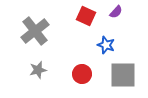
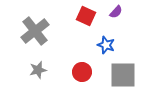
red circle: moved 2 px up
